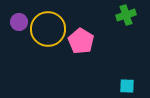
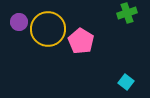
green cross: moved 1 px right, 2 px up
cyan square: moved 1 px left, 4 px up; rotated 35 degrees clockwise
